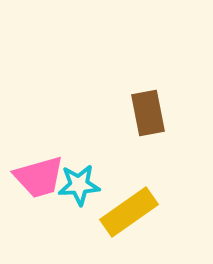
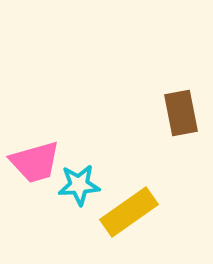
brown rectangle: moved 33 px right
pink trapezoid: moved 4 px left, 15 px up
